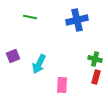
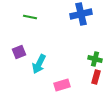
blue cross: moved 4 px right, 6 px up
purple square: moved 6 px right, 4 px up
pink rectangle: rotated 70 degrees clockwise
